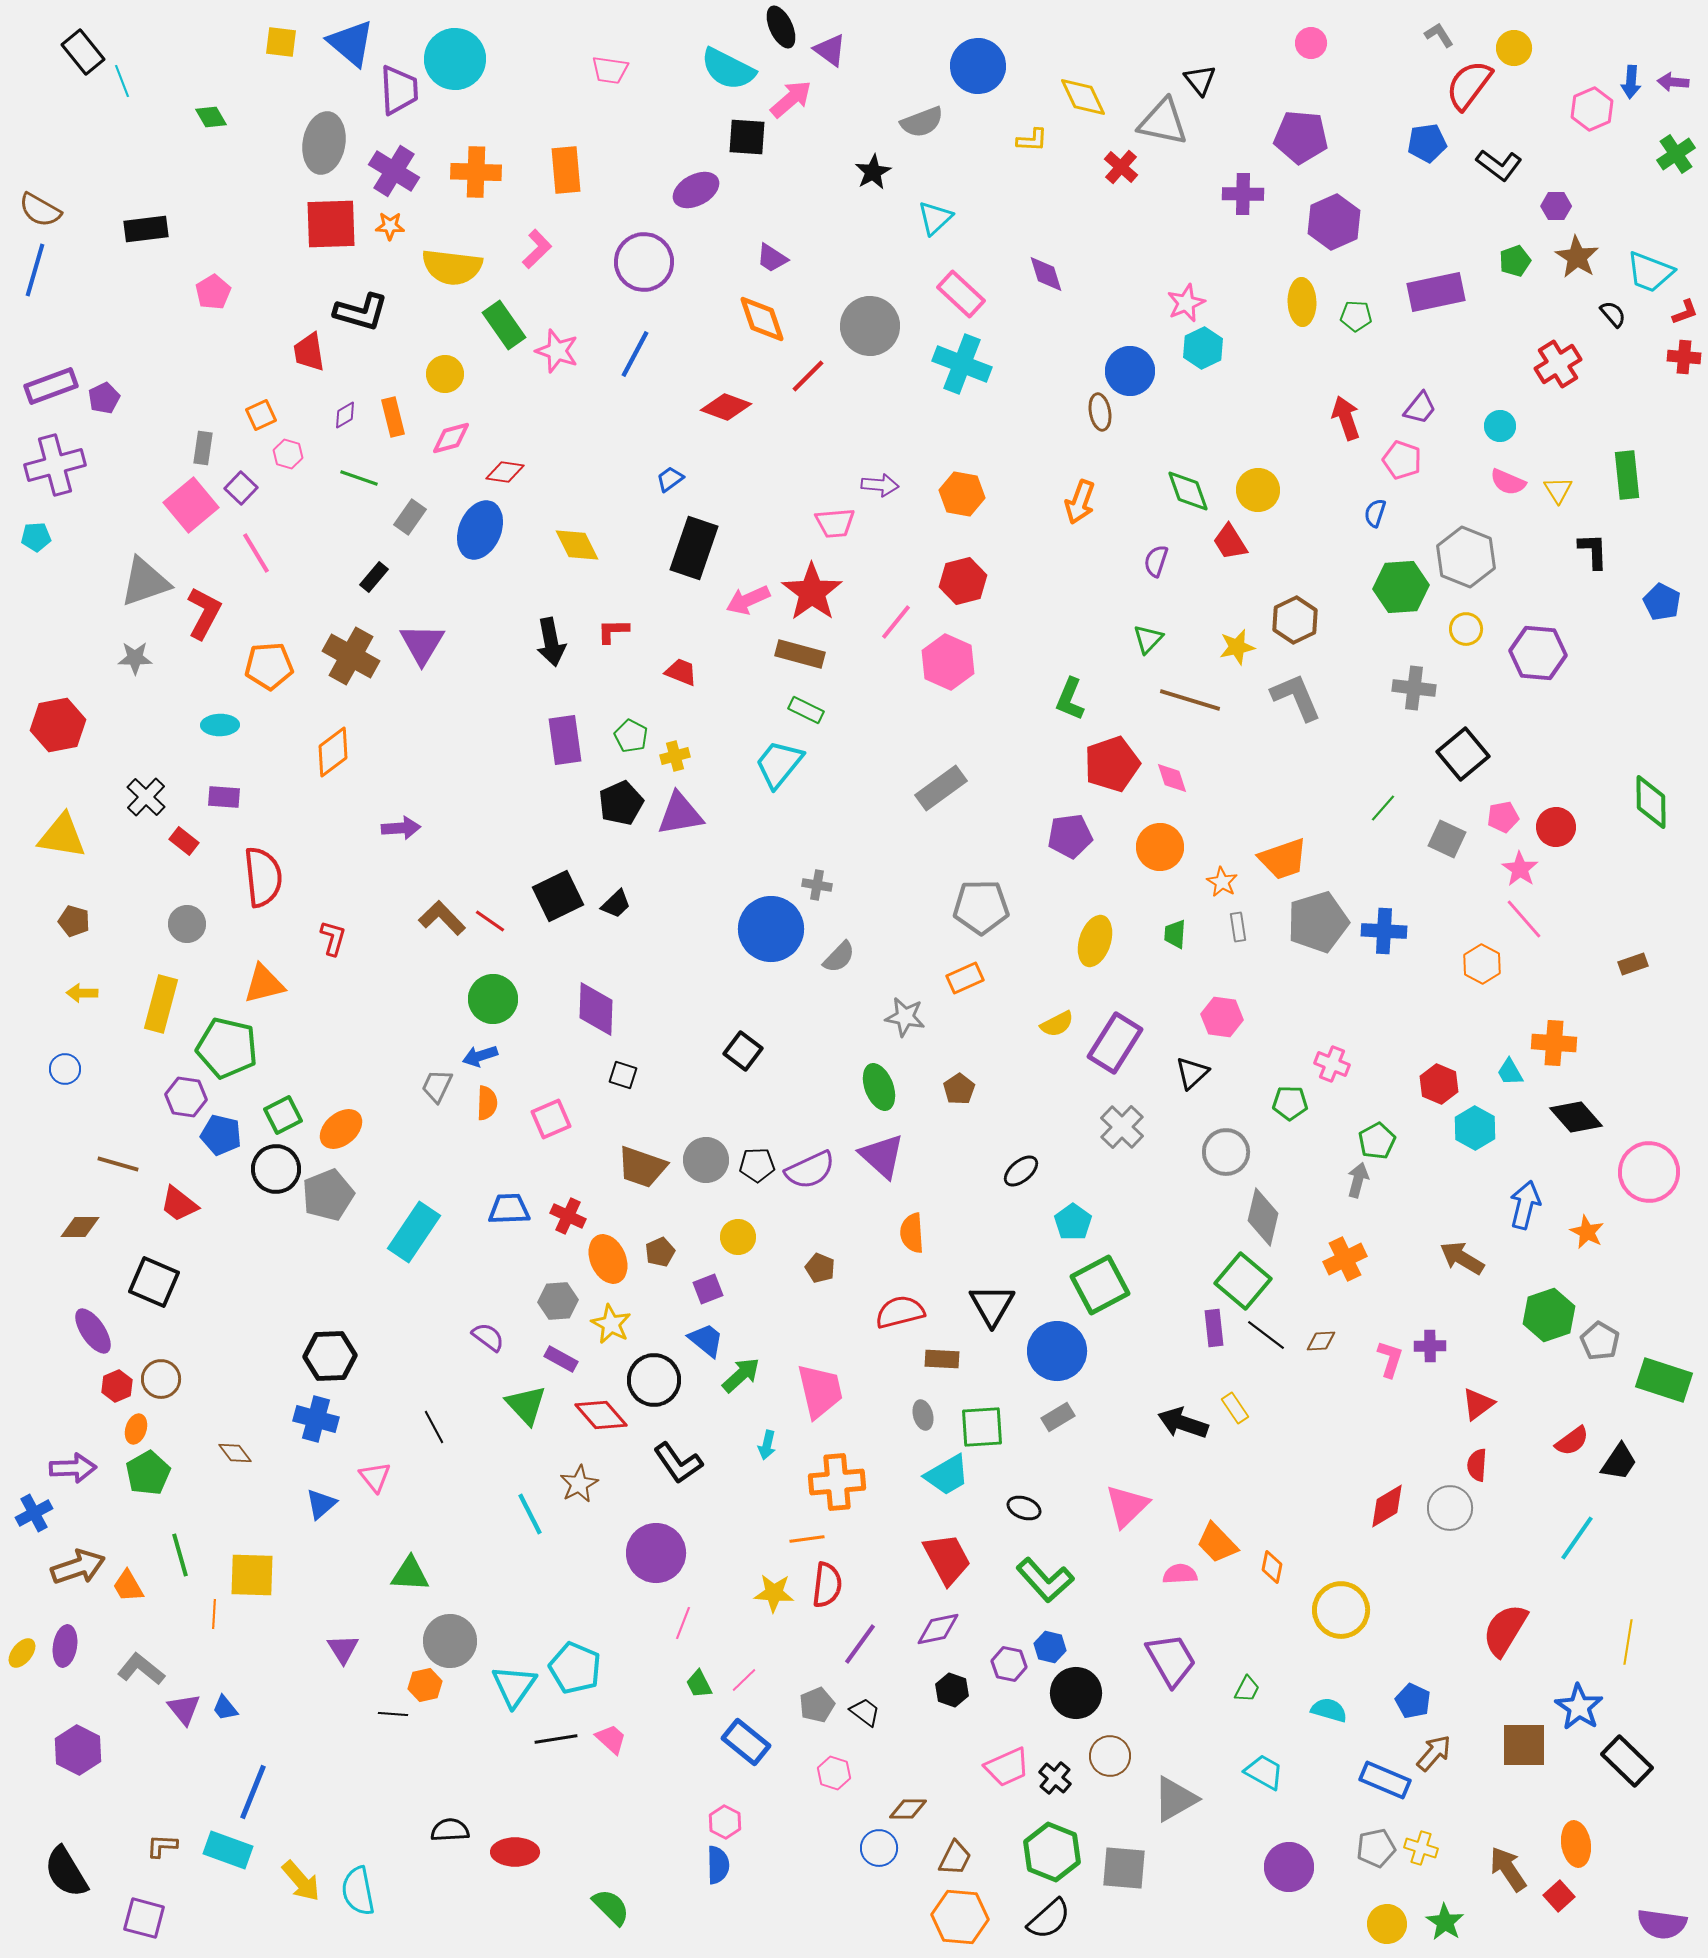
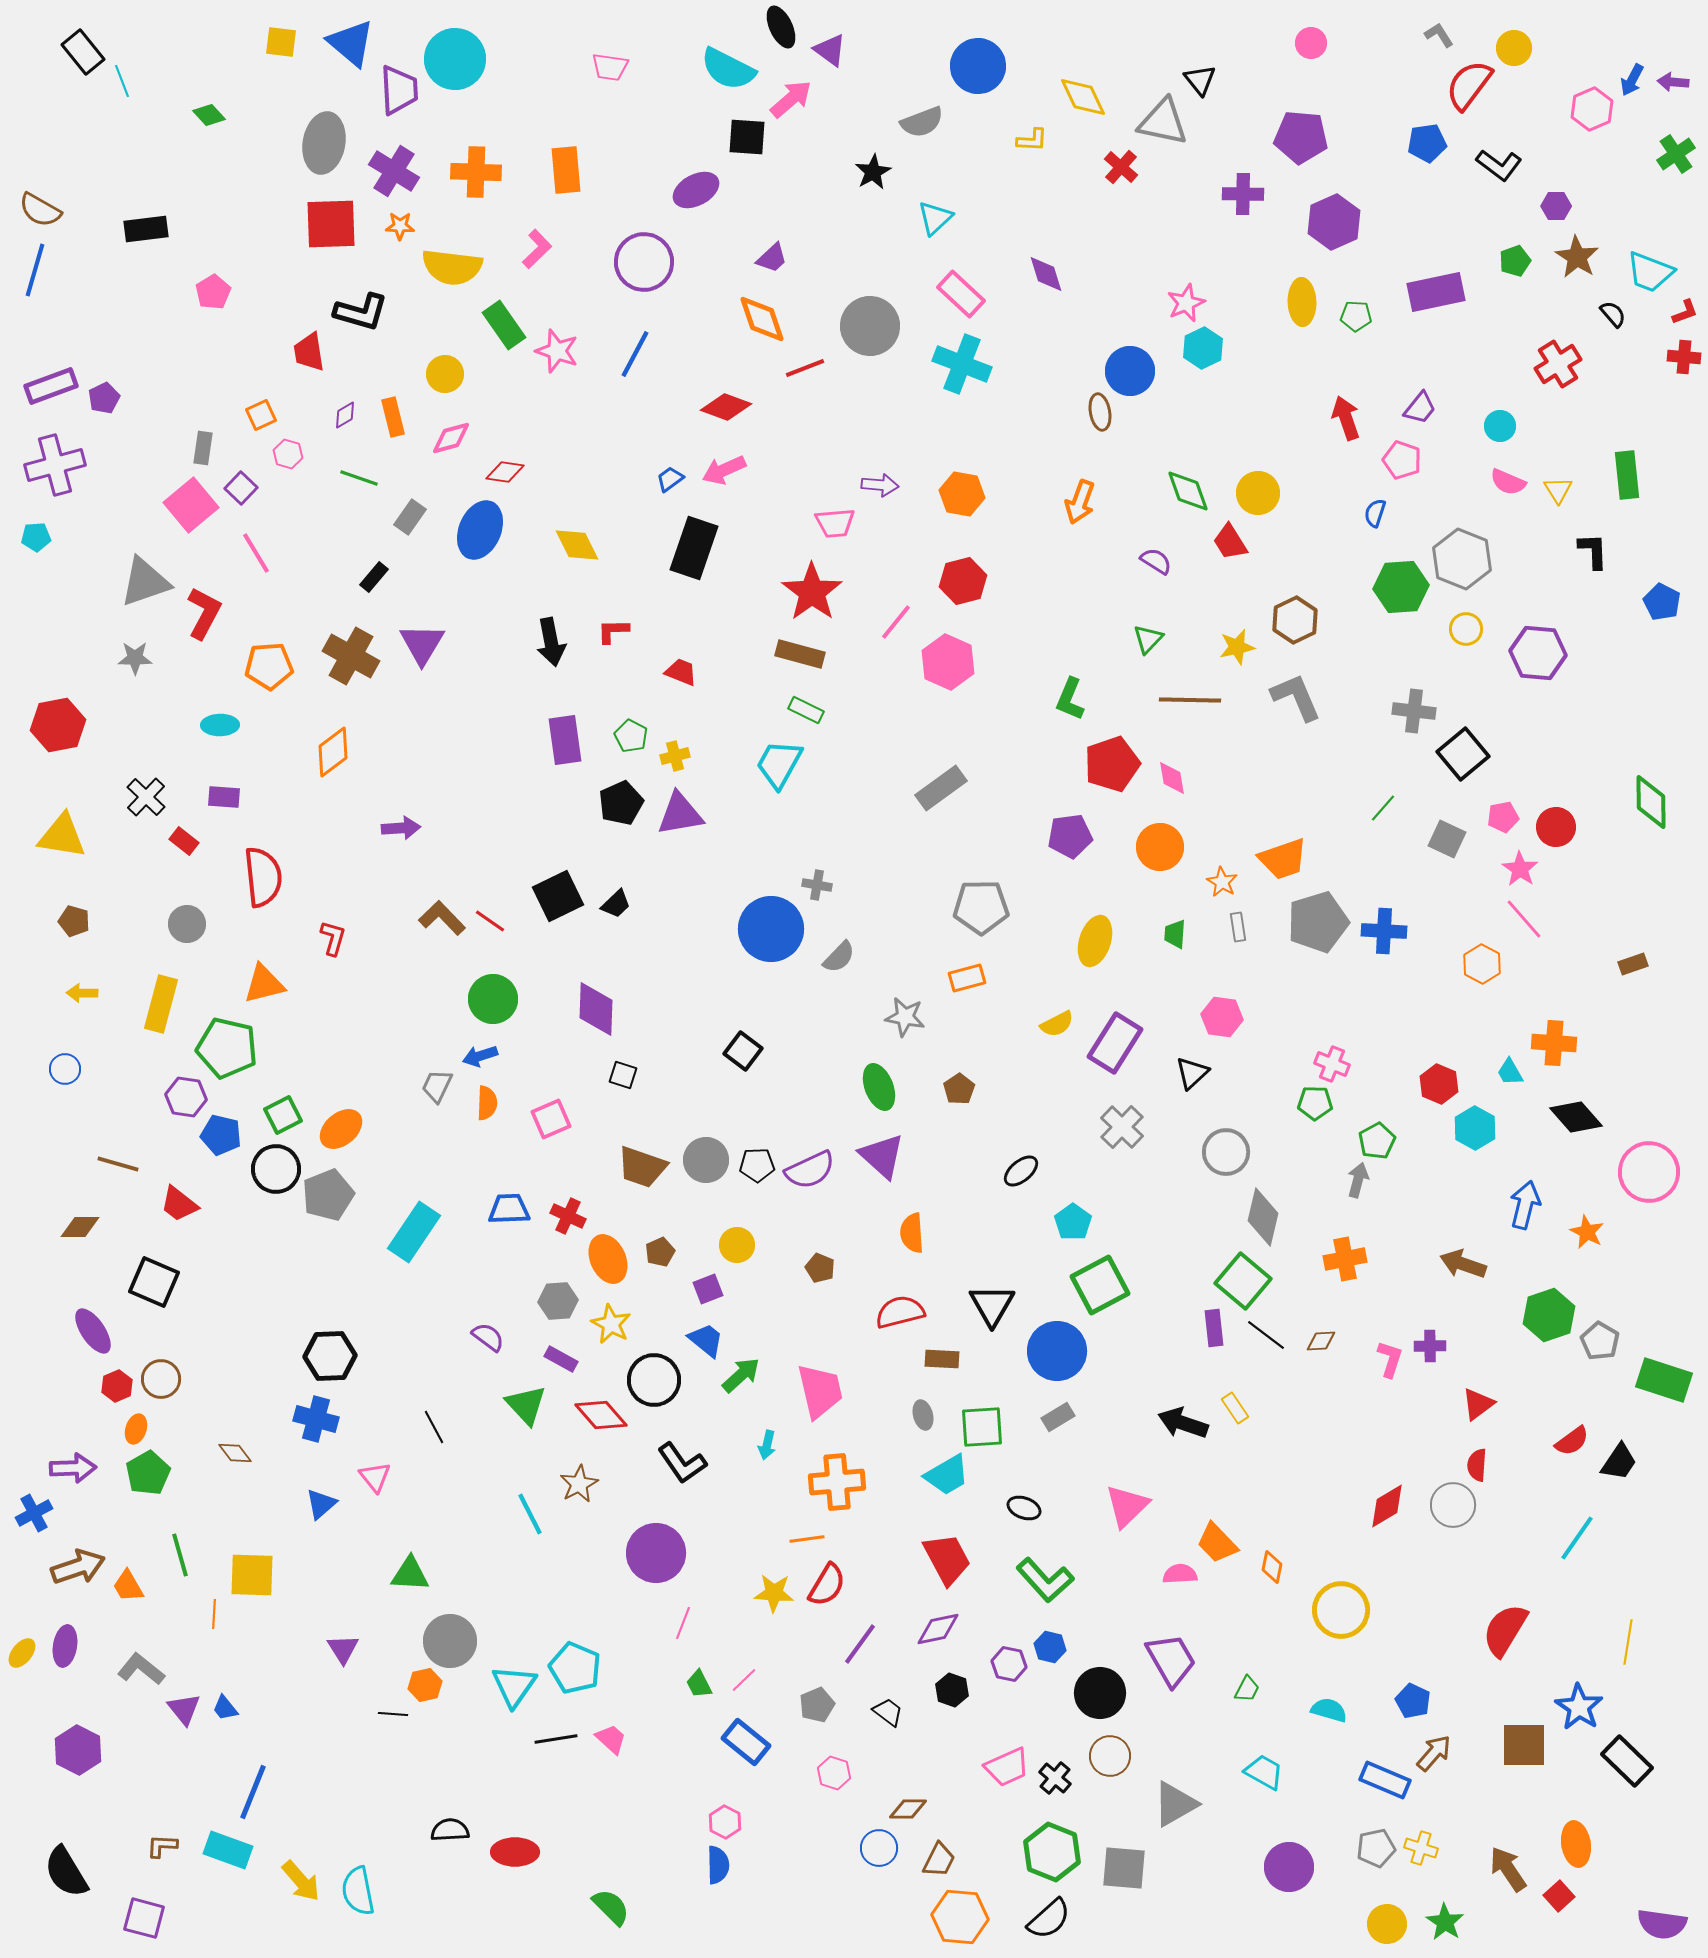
pink trapezoid at (610, 70): moved 3 px up
blue arrow at (1631, 82): moved 1 px right, 2 px up; rotated 24 degrees clockwise
green diamond at (211, 117): moved 2 px left, 2 px up; rotated 12 degrees counterclockwise
orange star at (390, 226): moved 10 px right
purple trapezoid at (772, 258): rotated 76 degrees counterclockwise
red line at (808, 376): moved 3 px left, 8 px up; rotated 24 degrees clockwise
yellow circle at (1258, 490): moved 3 px down
gray hexagon at (1466, 557): moved 4 px left, 2 px down
purple semicircle at (1156, 561): rotated 104 degrees clockwise
pink arrow at (748, 600): moved 24 px left, 130 px up
gray cross at (1414, 688): moved 23 px down
brown line at (1190, 700): rotated 16 degrees counterclockwise
cyan trapezoid at (779, 764): rotated 10 degrees counterclockwise
pink diamond at (1172, 778): rotated 9 degrees clockwise
orange rectangle at (965, 978): moved 2 px right; rotated 9 degrees clockwise
green pentagon at (1290, 1103): moved 25 px right
yellow circle at (738, 1237): moved 1 px left, 8 px down
brown arrow at (1462, 1258): moved 1 px right, 6 px down; rotated 12 degrees counterclockwise
orange cross at (1345, 1259): rotated 15 degrees clockwise
black L-shape at (678, 1463): moved 4 px right
gray circle at (1450, 1508): moved 3 px right, 3 px up
red semicircle at (827, 1585): rotated 24 degrees clockwise
black circle at (1076, 1693): moved 24 px right
black trapezoid at (865, 1712): moved 23 px right
gray triangle at (1175, 1799): moved 5 px down
brown trapezoid at (955, 1858): moved 16 px left, 2 px down
